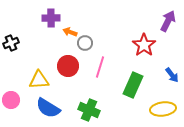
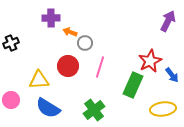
red star: moved 6 px right, 16 px down; rotated 10 degrees clockwise
green cross: moved 5 px right; rotated 30 degrees clockwise
